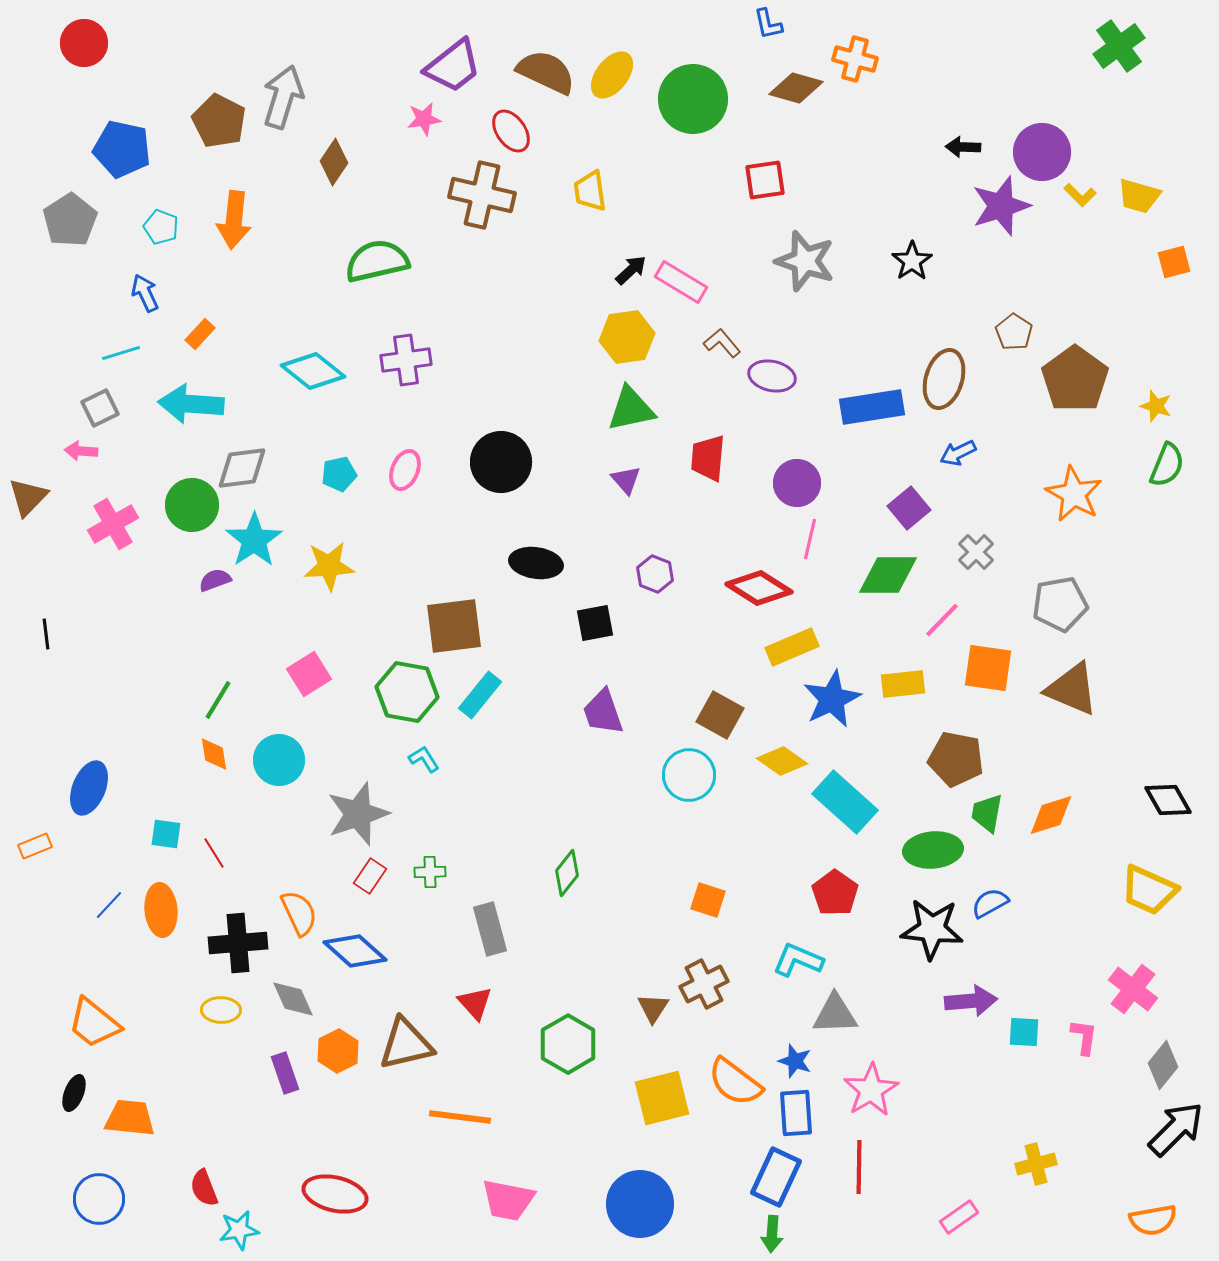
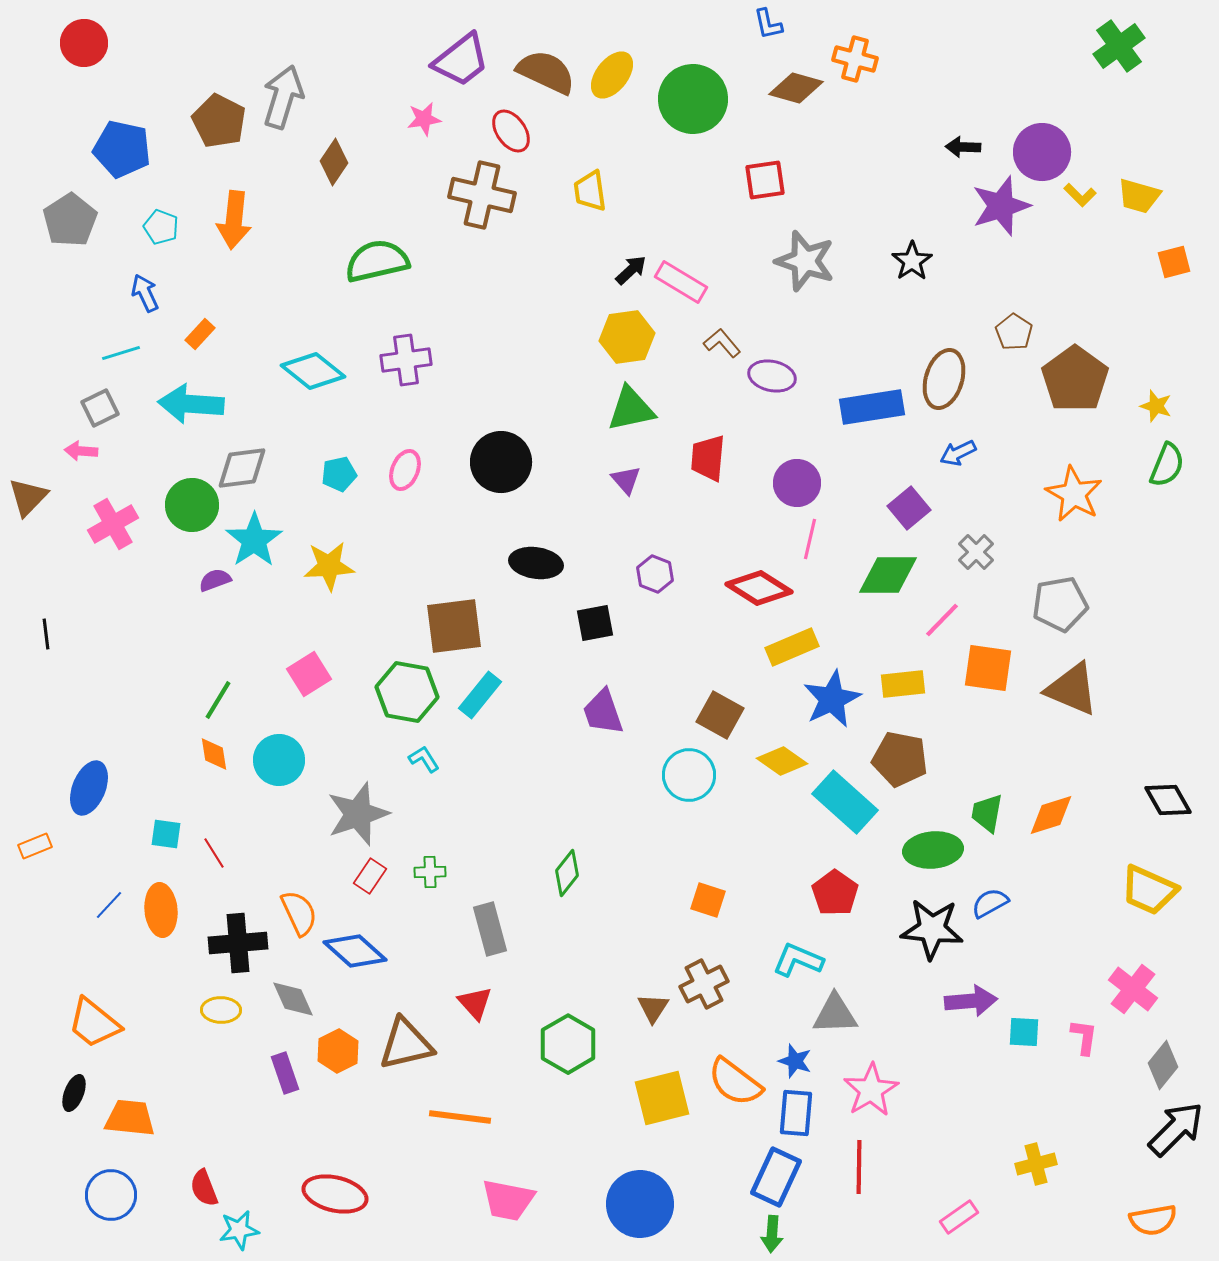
purple trapezoid at (453, 66): moved 8 px right, 6 px up
brown pentagon at (956, 759): moved 56 px left
blue rectangle at (796, 1113): rotated 9 degrees clockwise
blue circle at (99, 1199): moved 12 px right, 4 px up
